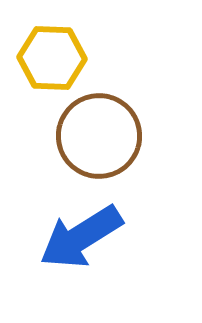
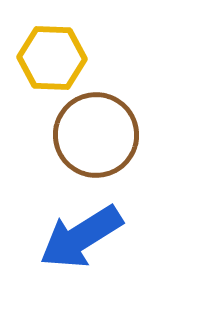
brown circle: moved 3 px left, 1 px up
